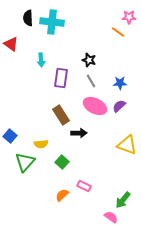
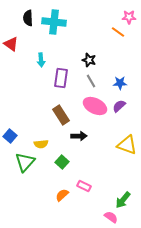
cyan cross: moved 2 px right
black arrow: moved 3 px down
